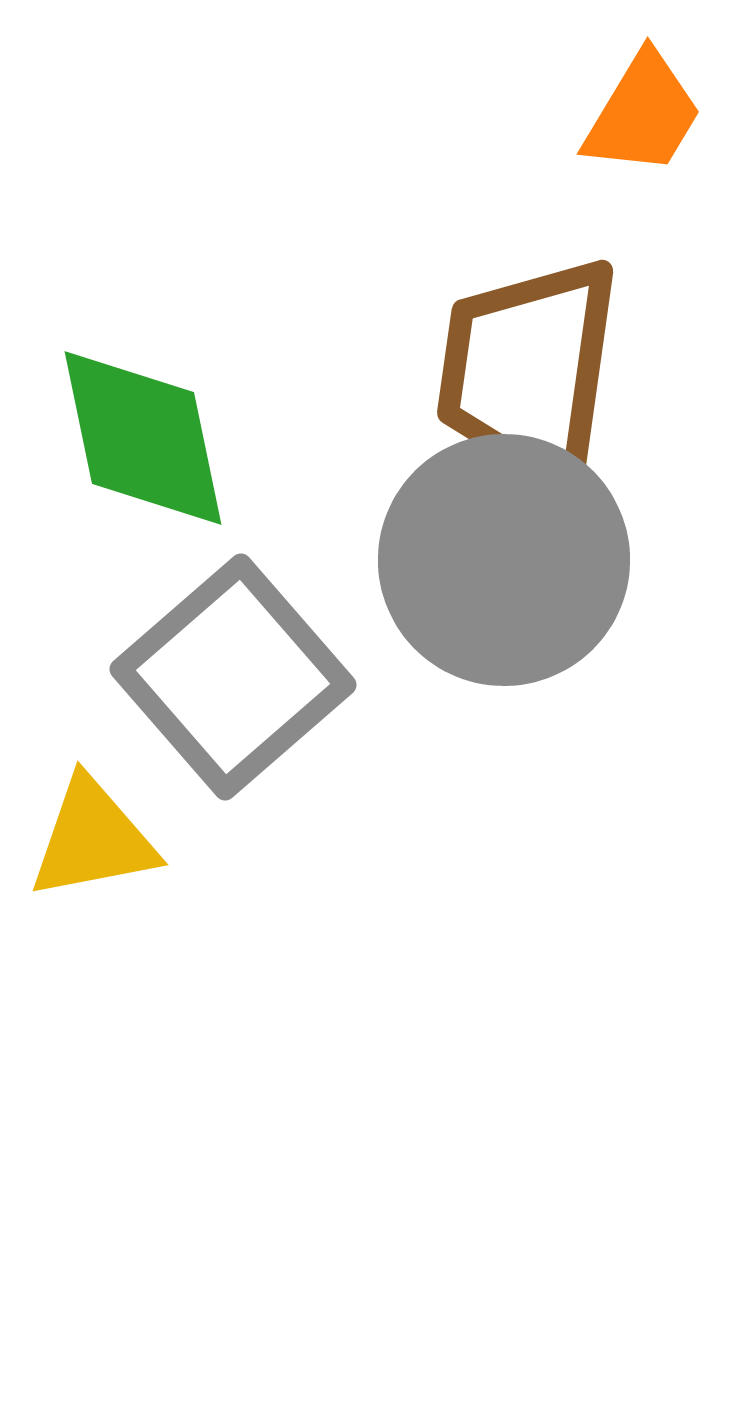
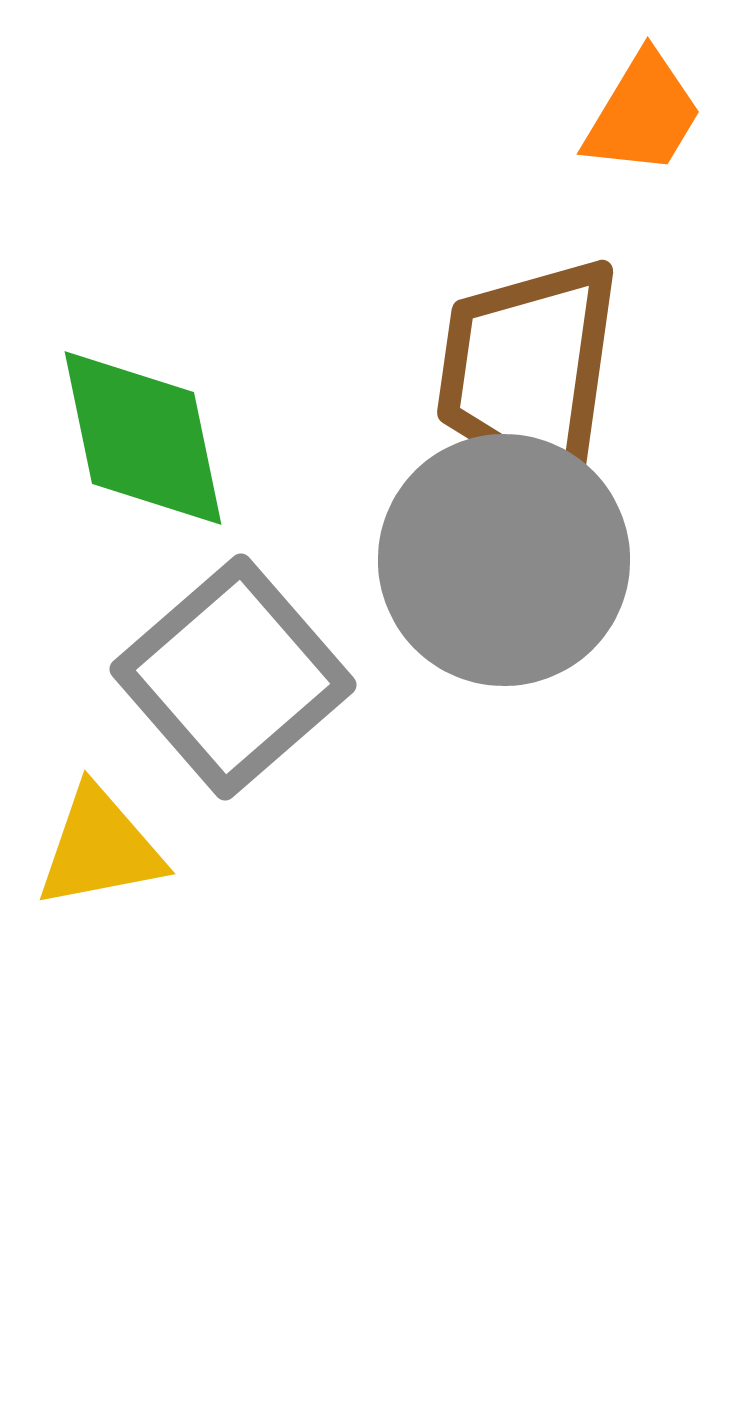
yellow triangle: moved 7 px right, 9 px down
